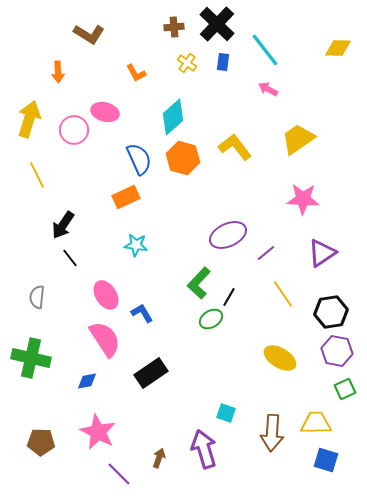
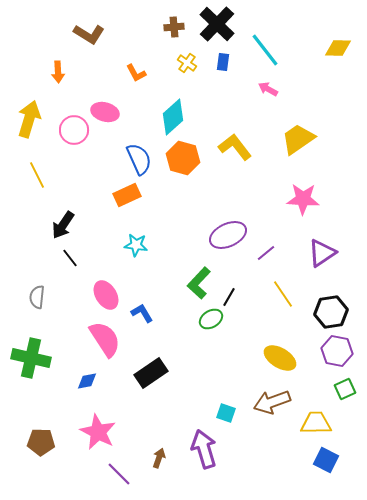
orange rectangle at (126, 197): moved 1 px right, 2 px up
brown arrow at (272, 433): moved 31 px up; rotated 66 degrees clockwise
blue square at (326, 460): rotated 10 degrees clockwise
